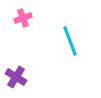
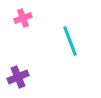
purple cross: moved 2 px right; rotated 35 degrees clockwise
